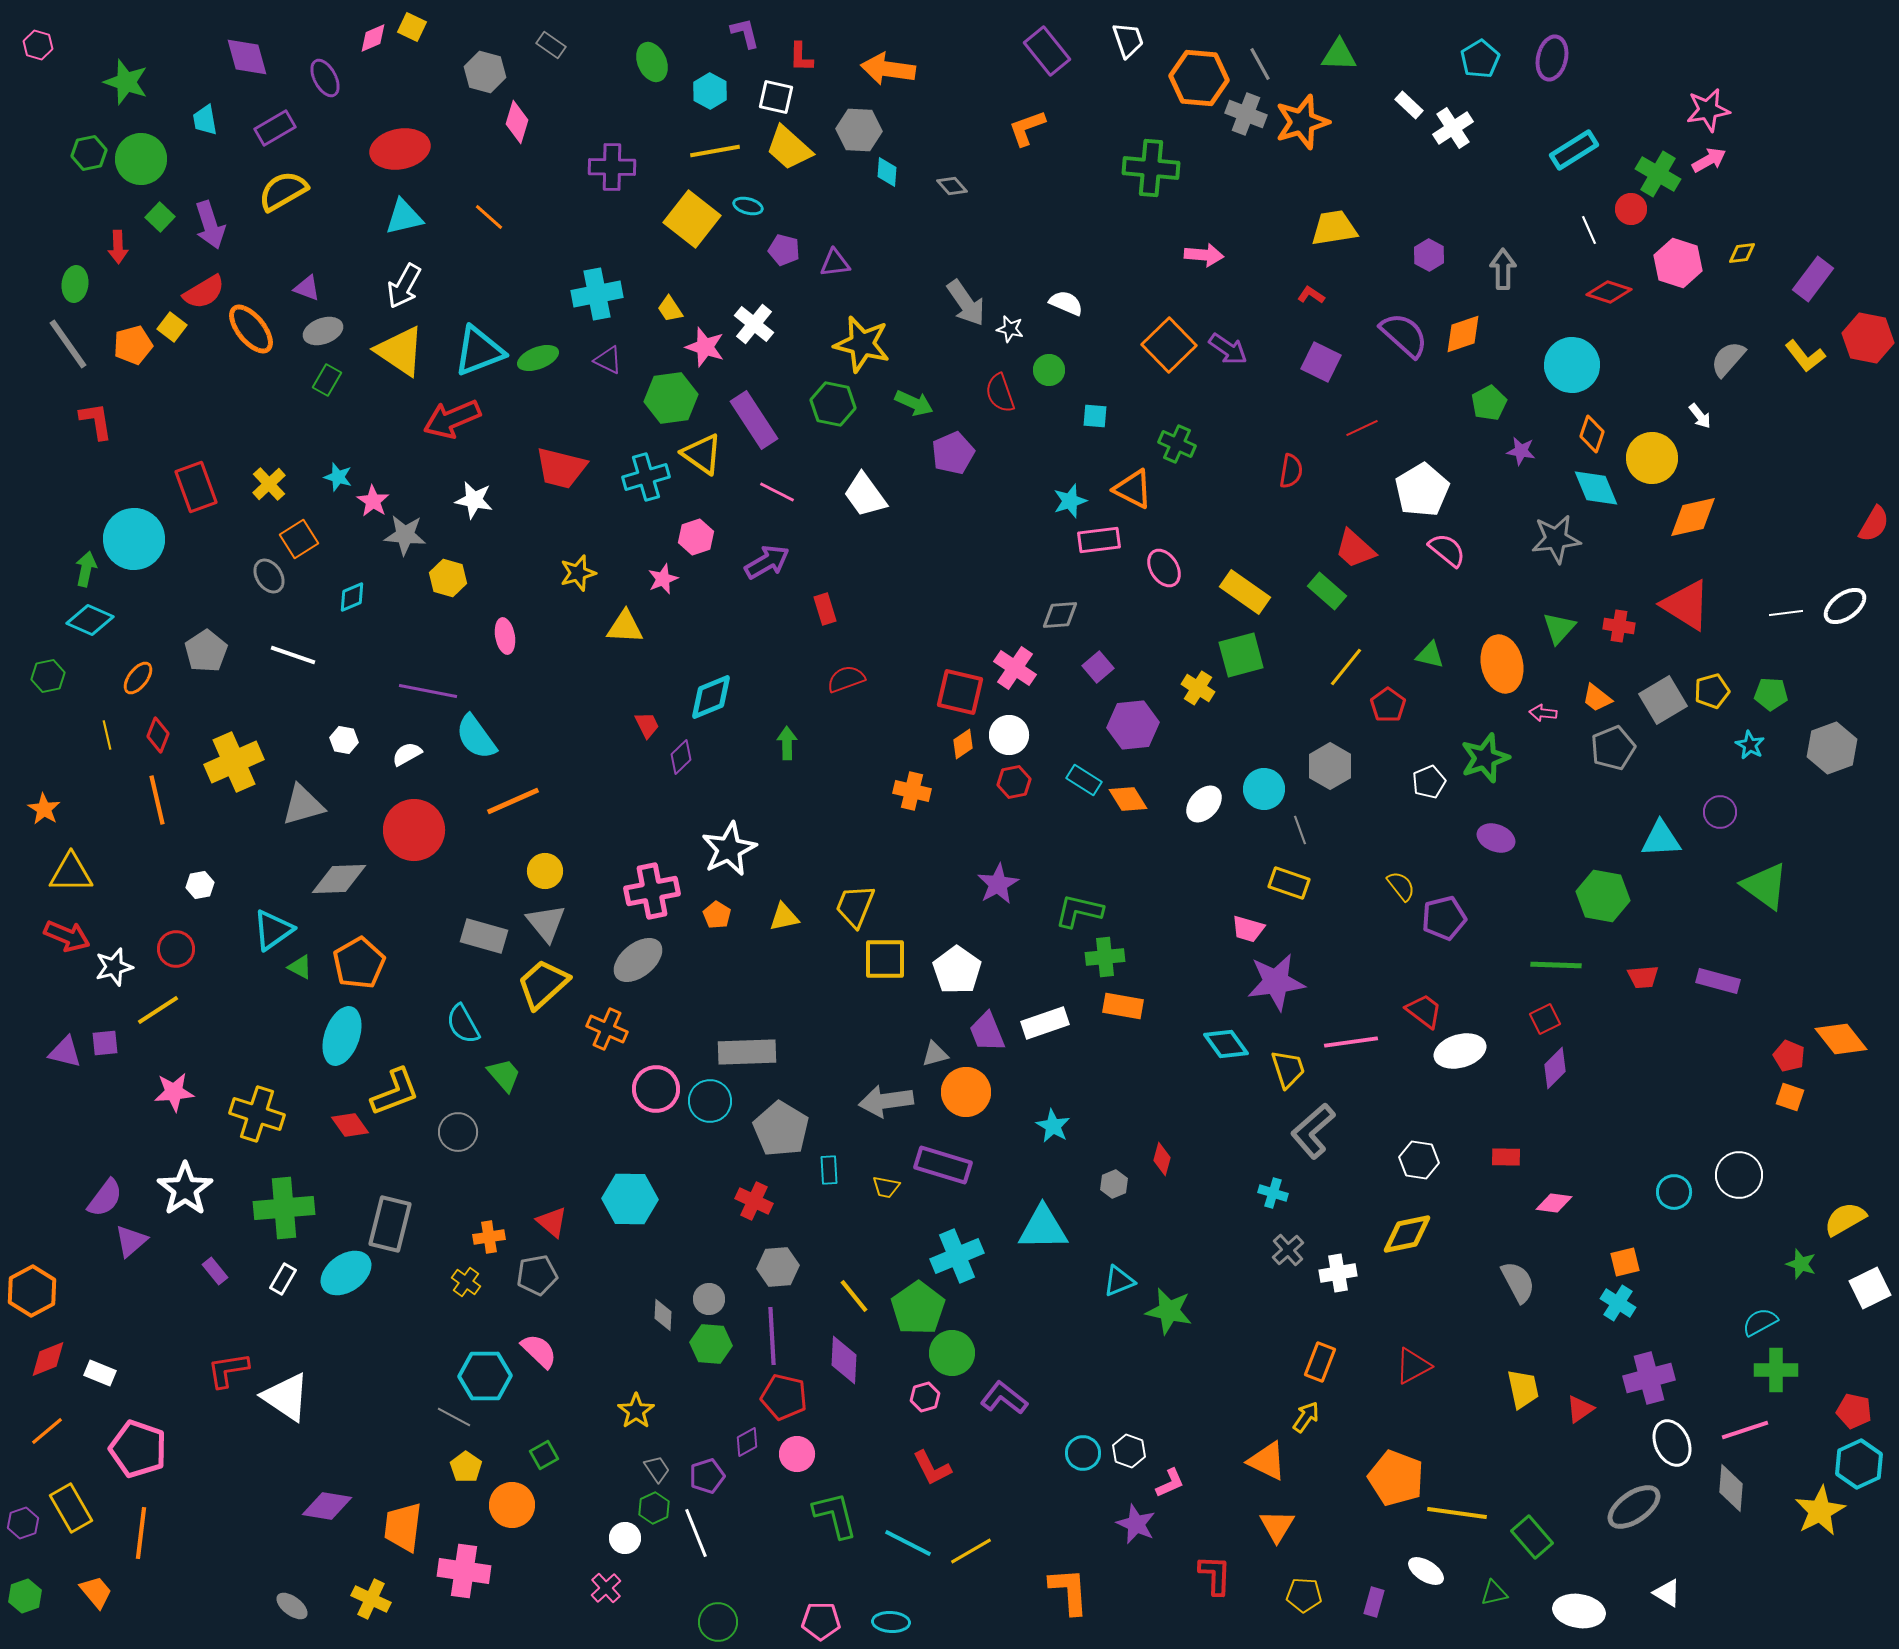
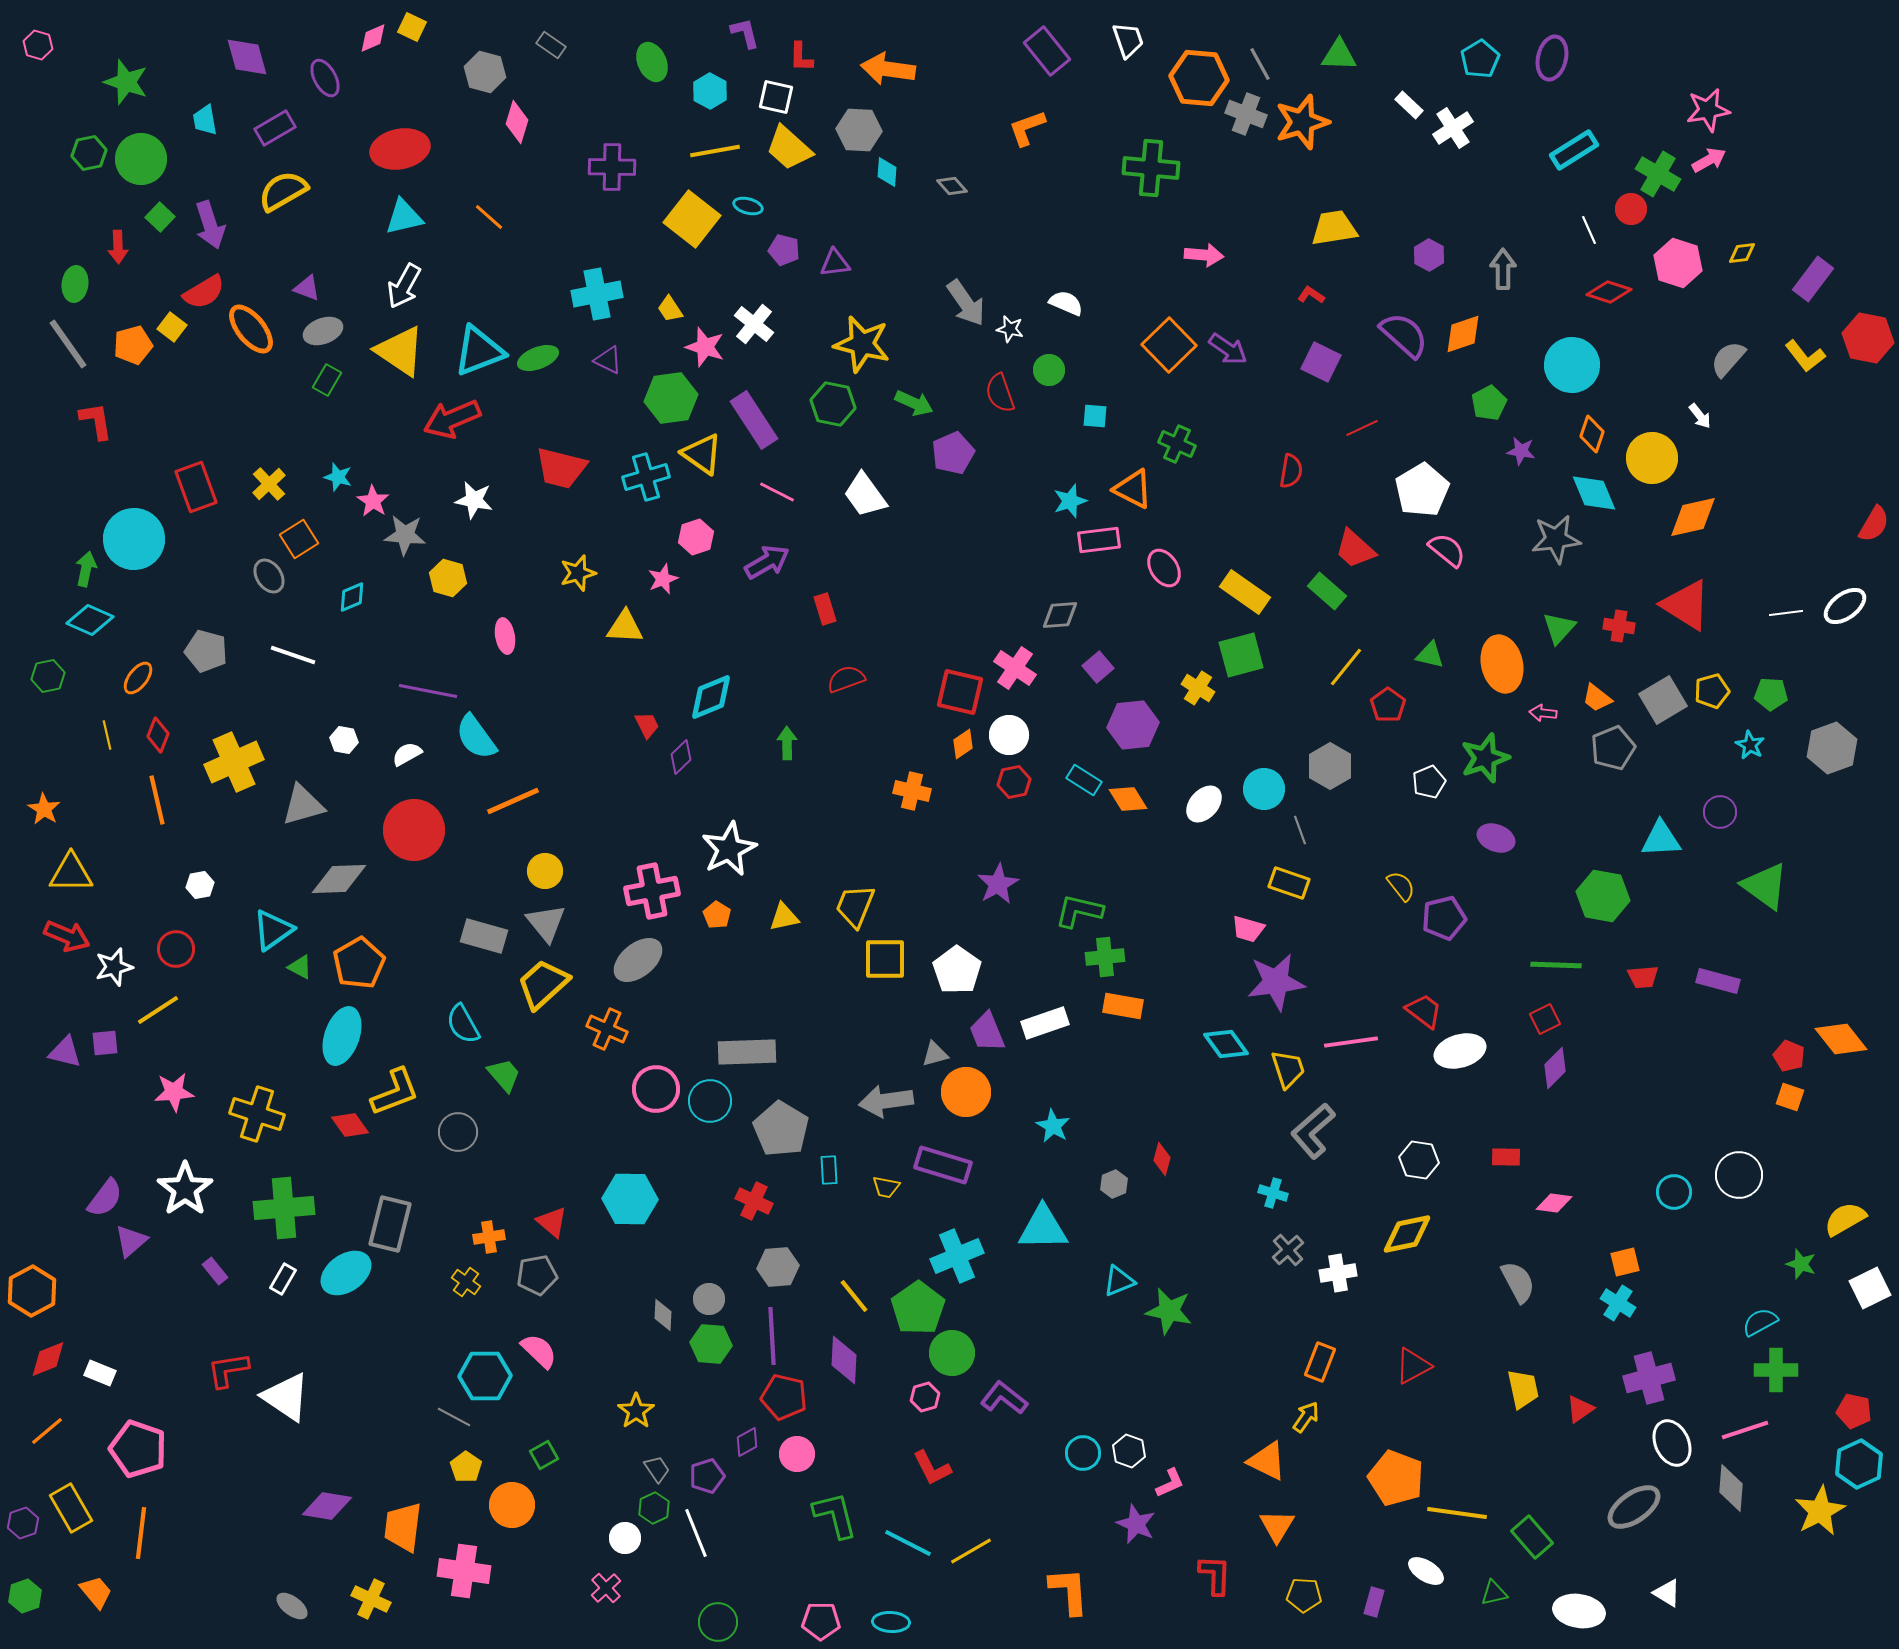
cyan diamond at (1596, 488): moved 2 px left, 5 px down
gray pentagon at (206, 651): rotated 24 degrees counterclockwise
